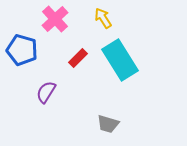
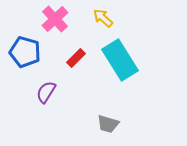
yellow arrow: rotated 15 degrees counterclockwise
blue pentagon: moved 3 px right, 2 px down
red rectangle: moved 2 px left
